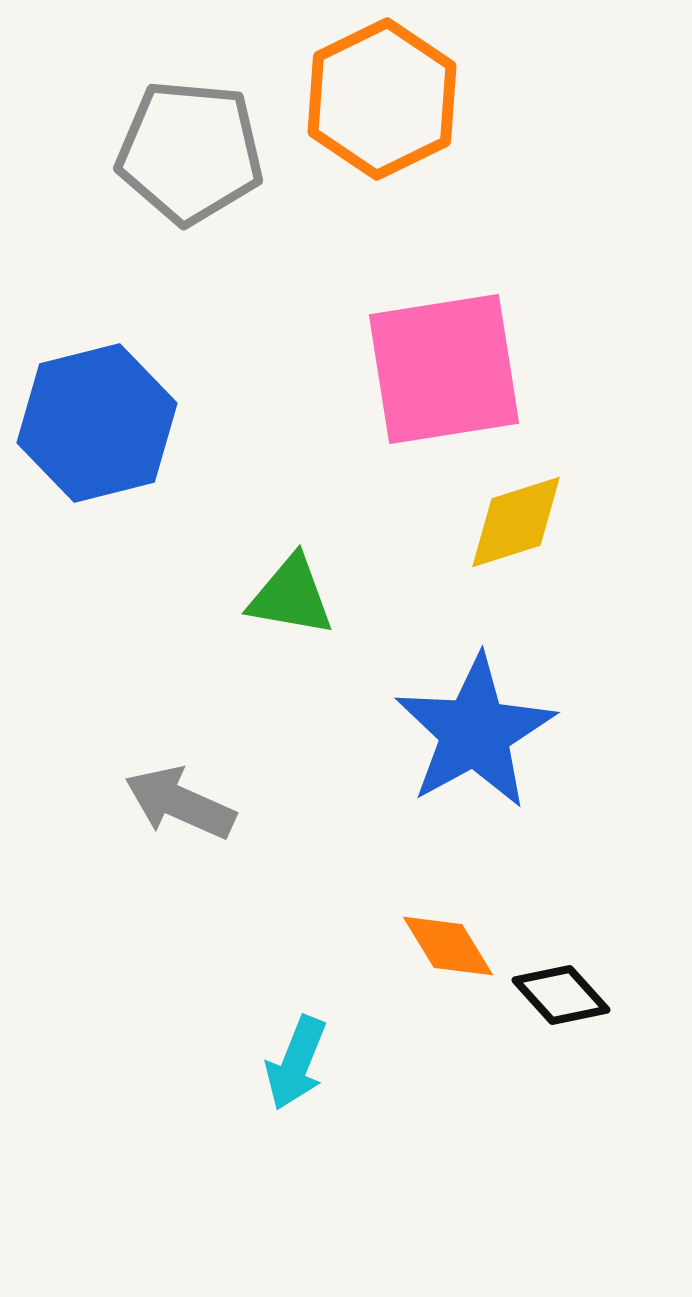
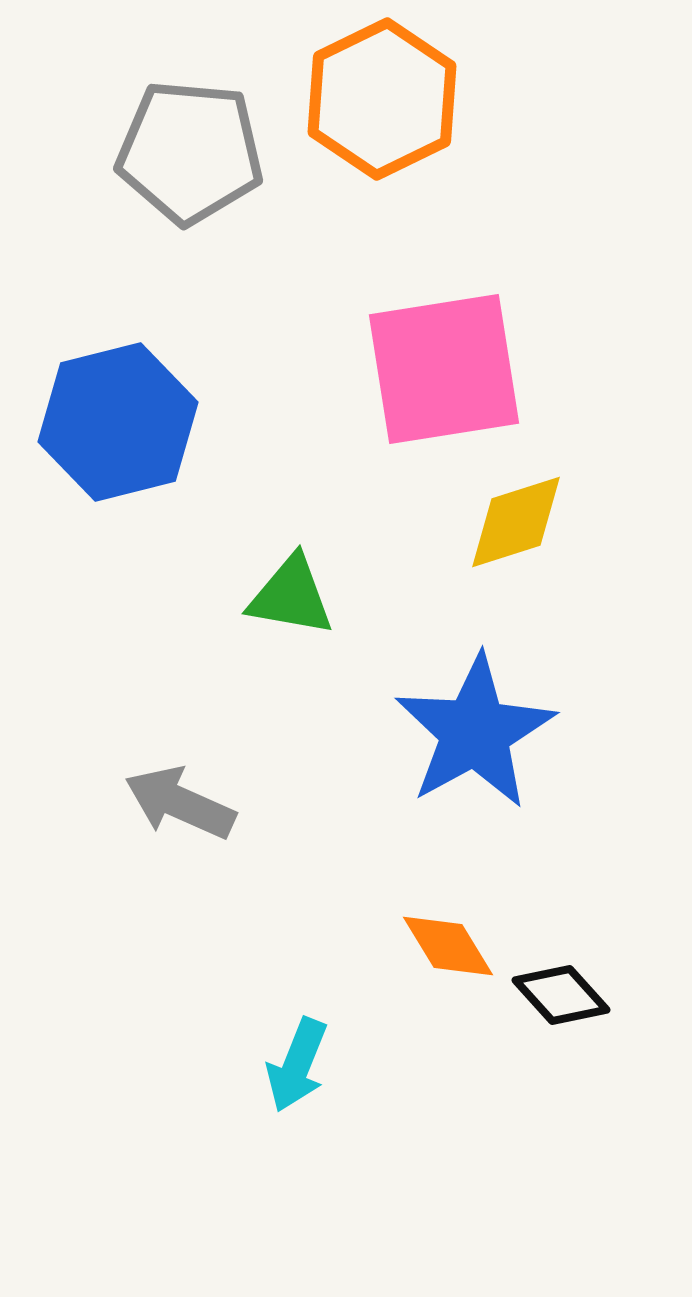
blue hexagon: moved 21 px right, 1 px up
cyan arrow: moved 1 px right, 2 px down
